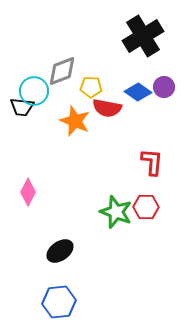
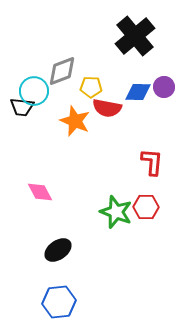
black cross: moved 8 px left; rotated 9 degrees counterclockwise
blue diamond: rotated 32 degrees counterclockwise
pink diamond: moved 12 px right; rotated 56 degrees counterclockwise
black ellipse: moved 2 px left, 1 px up
